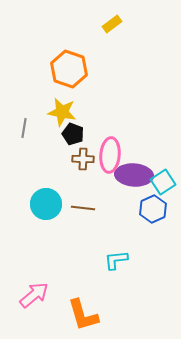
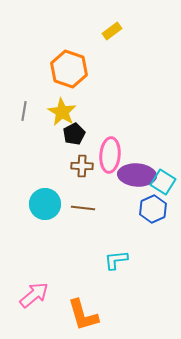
yellow rectangle: moved 7 px down
yellow star: rotated 20 degrees clockwise
gray line: moved 17 px up
black pentagon: moved 1 px right; rotated 25 degrees clockwise
brown cross: moved 1 px left, 7 px down
purple ellipse: moved 3 px right
cyan square: rotated 25 degrees counterclockwise
cyan circle: moved 1 px left
